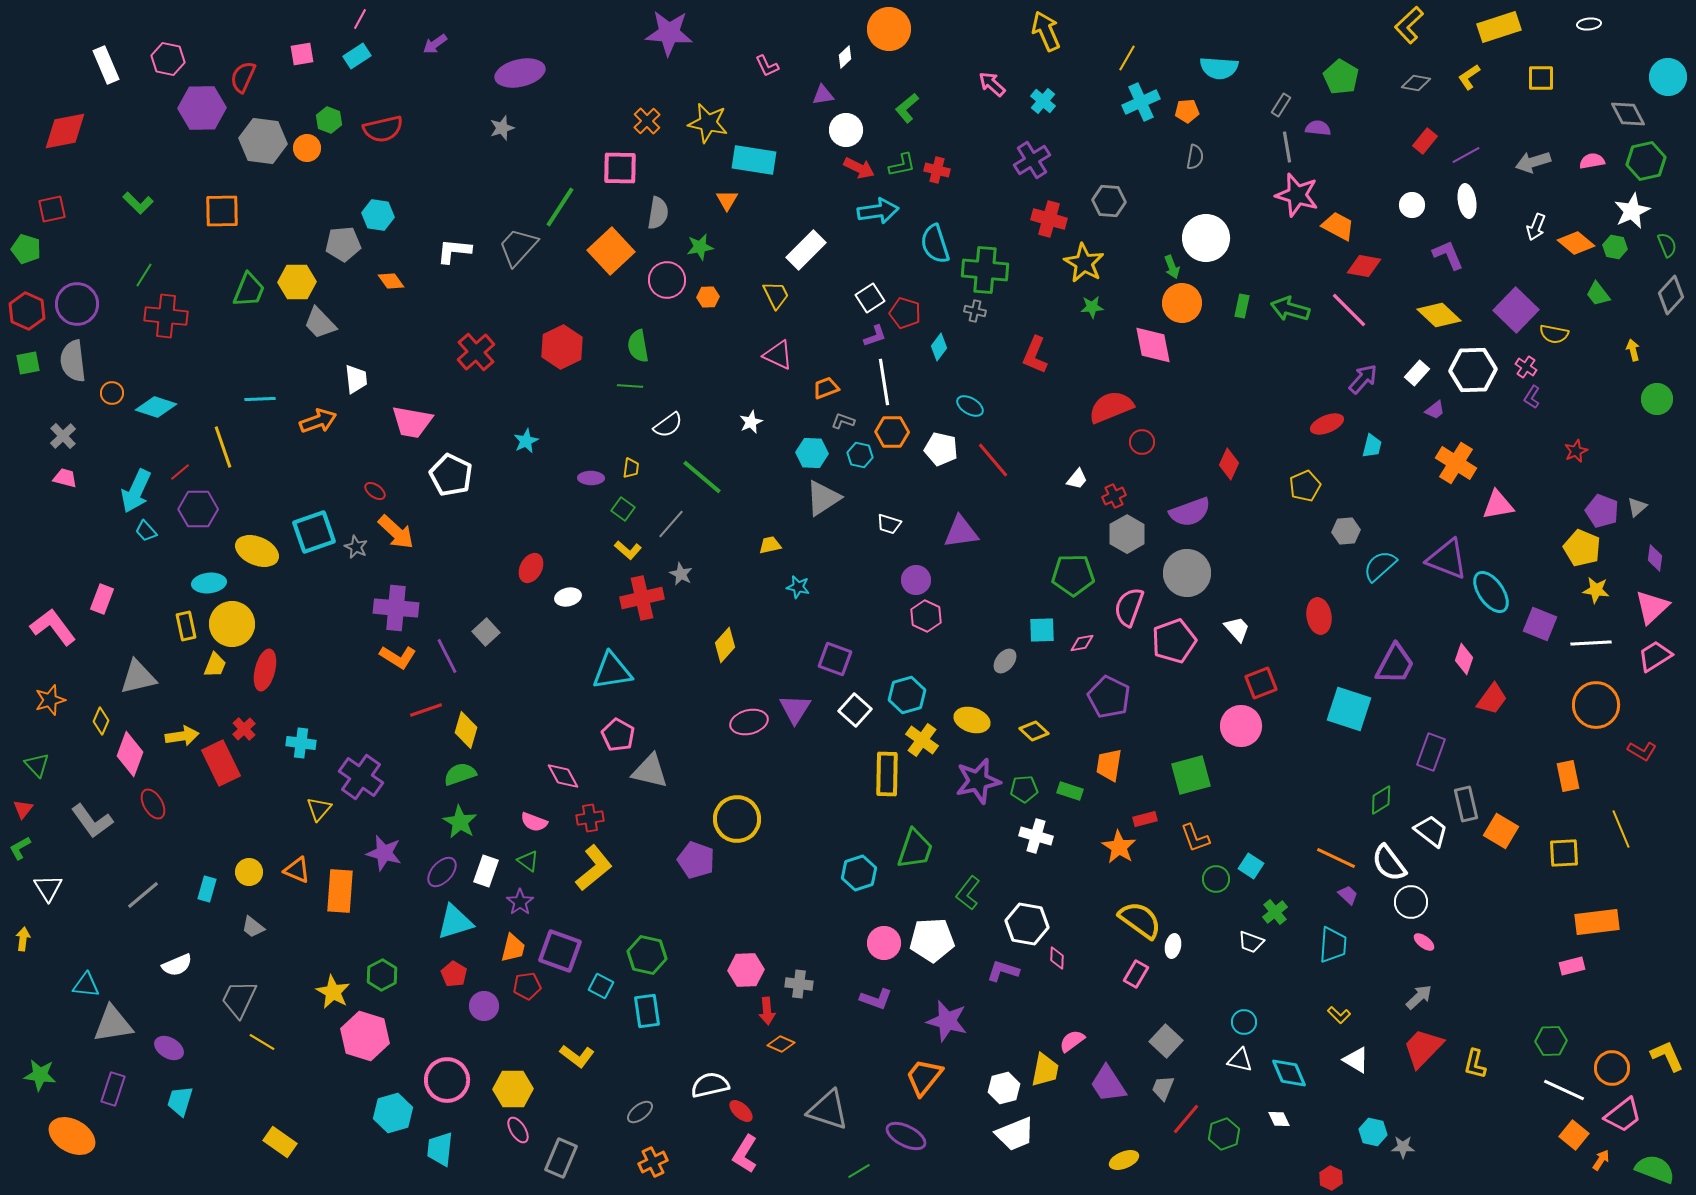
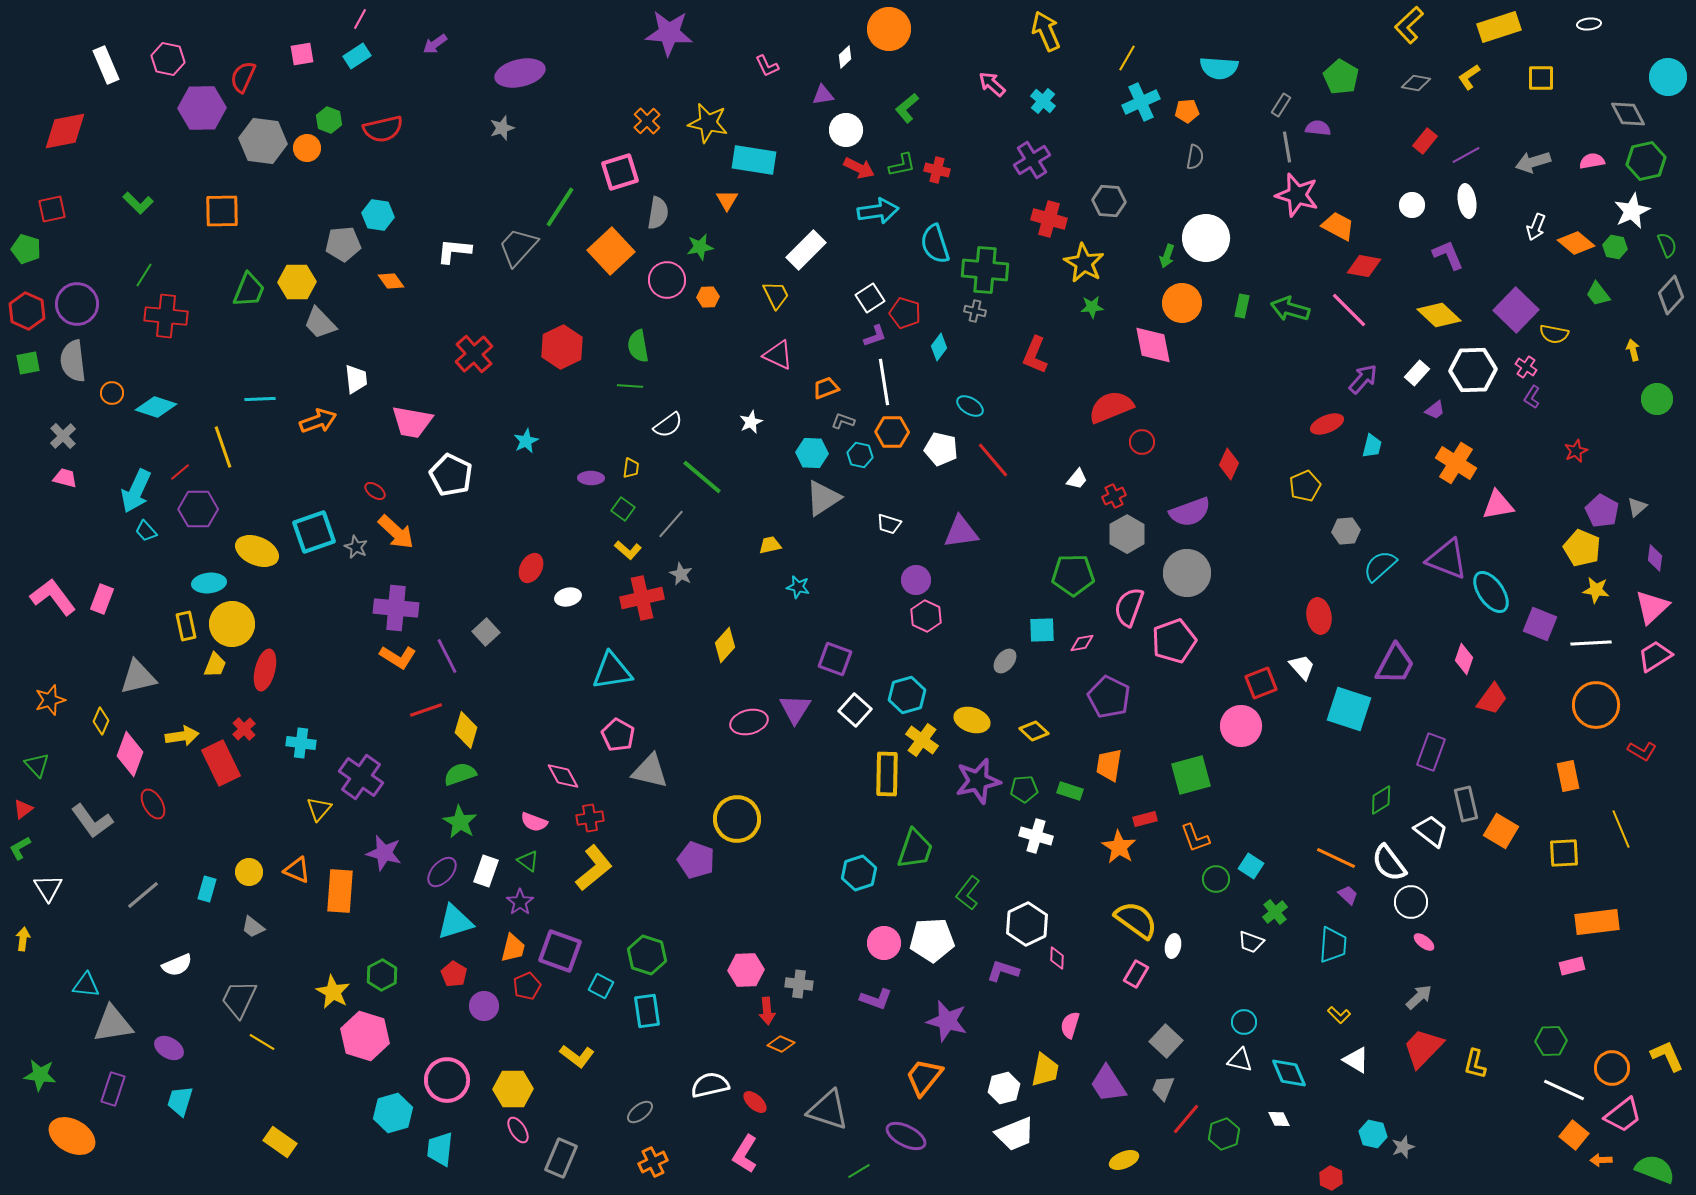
pink square at (620, 168): moved 4 px down; rotated 18 degrees counterclockwise
green arrow at (1172, 267): moved 5 px left, 11 px up; rotated 40 degrees clockwise
red cross at (476, 352): moved 2 px left, 2 px down
purple pentagon at (1602, 511): rotated 8 degrees clockwise
pink L-shape at (53, 627): moved 30 px up
white trapezoid at (1237, 629): moved 65 px right, 38 px down
red triangle at (23, 809): rotated 15 degrees clockwise
yellow semicircle at (1140, 920): moved 4 px left
white hexagon at (1027, 924): rotated 24 degrees clockwise
green hexagon at (647, 955): rotated 6 degrees clockwise
red pentagon at (527, 986): rotated 16 degrees counterclockwise
pink semicircle at (1072, 1041): moved 2 px left, 16 px up; rotated 36 degrees counterclockwise
red ellipse at (741, 1111): moved 14 px right, 9 px up
cyan hexagon at (1373, 1132): moved 2 px down
gray star at (1403, 1147): rotated 20 degrees counterclockwise
orange arrow at (1601, 1160): rotated 125 degrees counterclockwise
